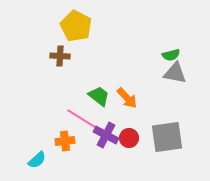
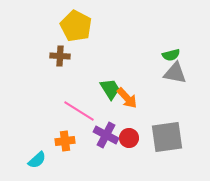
green trapezoid: moved 11 px right, 7 px up; rotated 20 degrees clockwise
pink line: moved 3 px left, 8 px up
